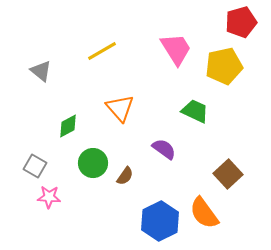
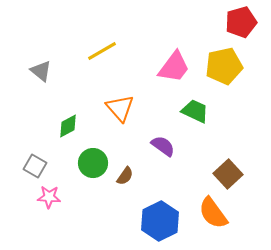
pink trapezoid: moved 2 px left, 18 px down; rotated 69 degrees clockwise
purple semicircle: moved 1 px left, 3 px up
orange semicircle: moved 9 px right
